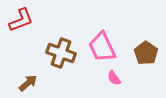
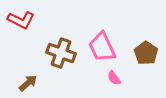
red L-shape: rotated 48 degrees clockwise
